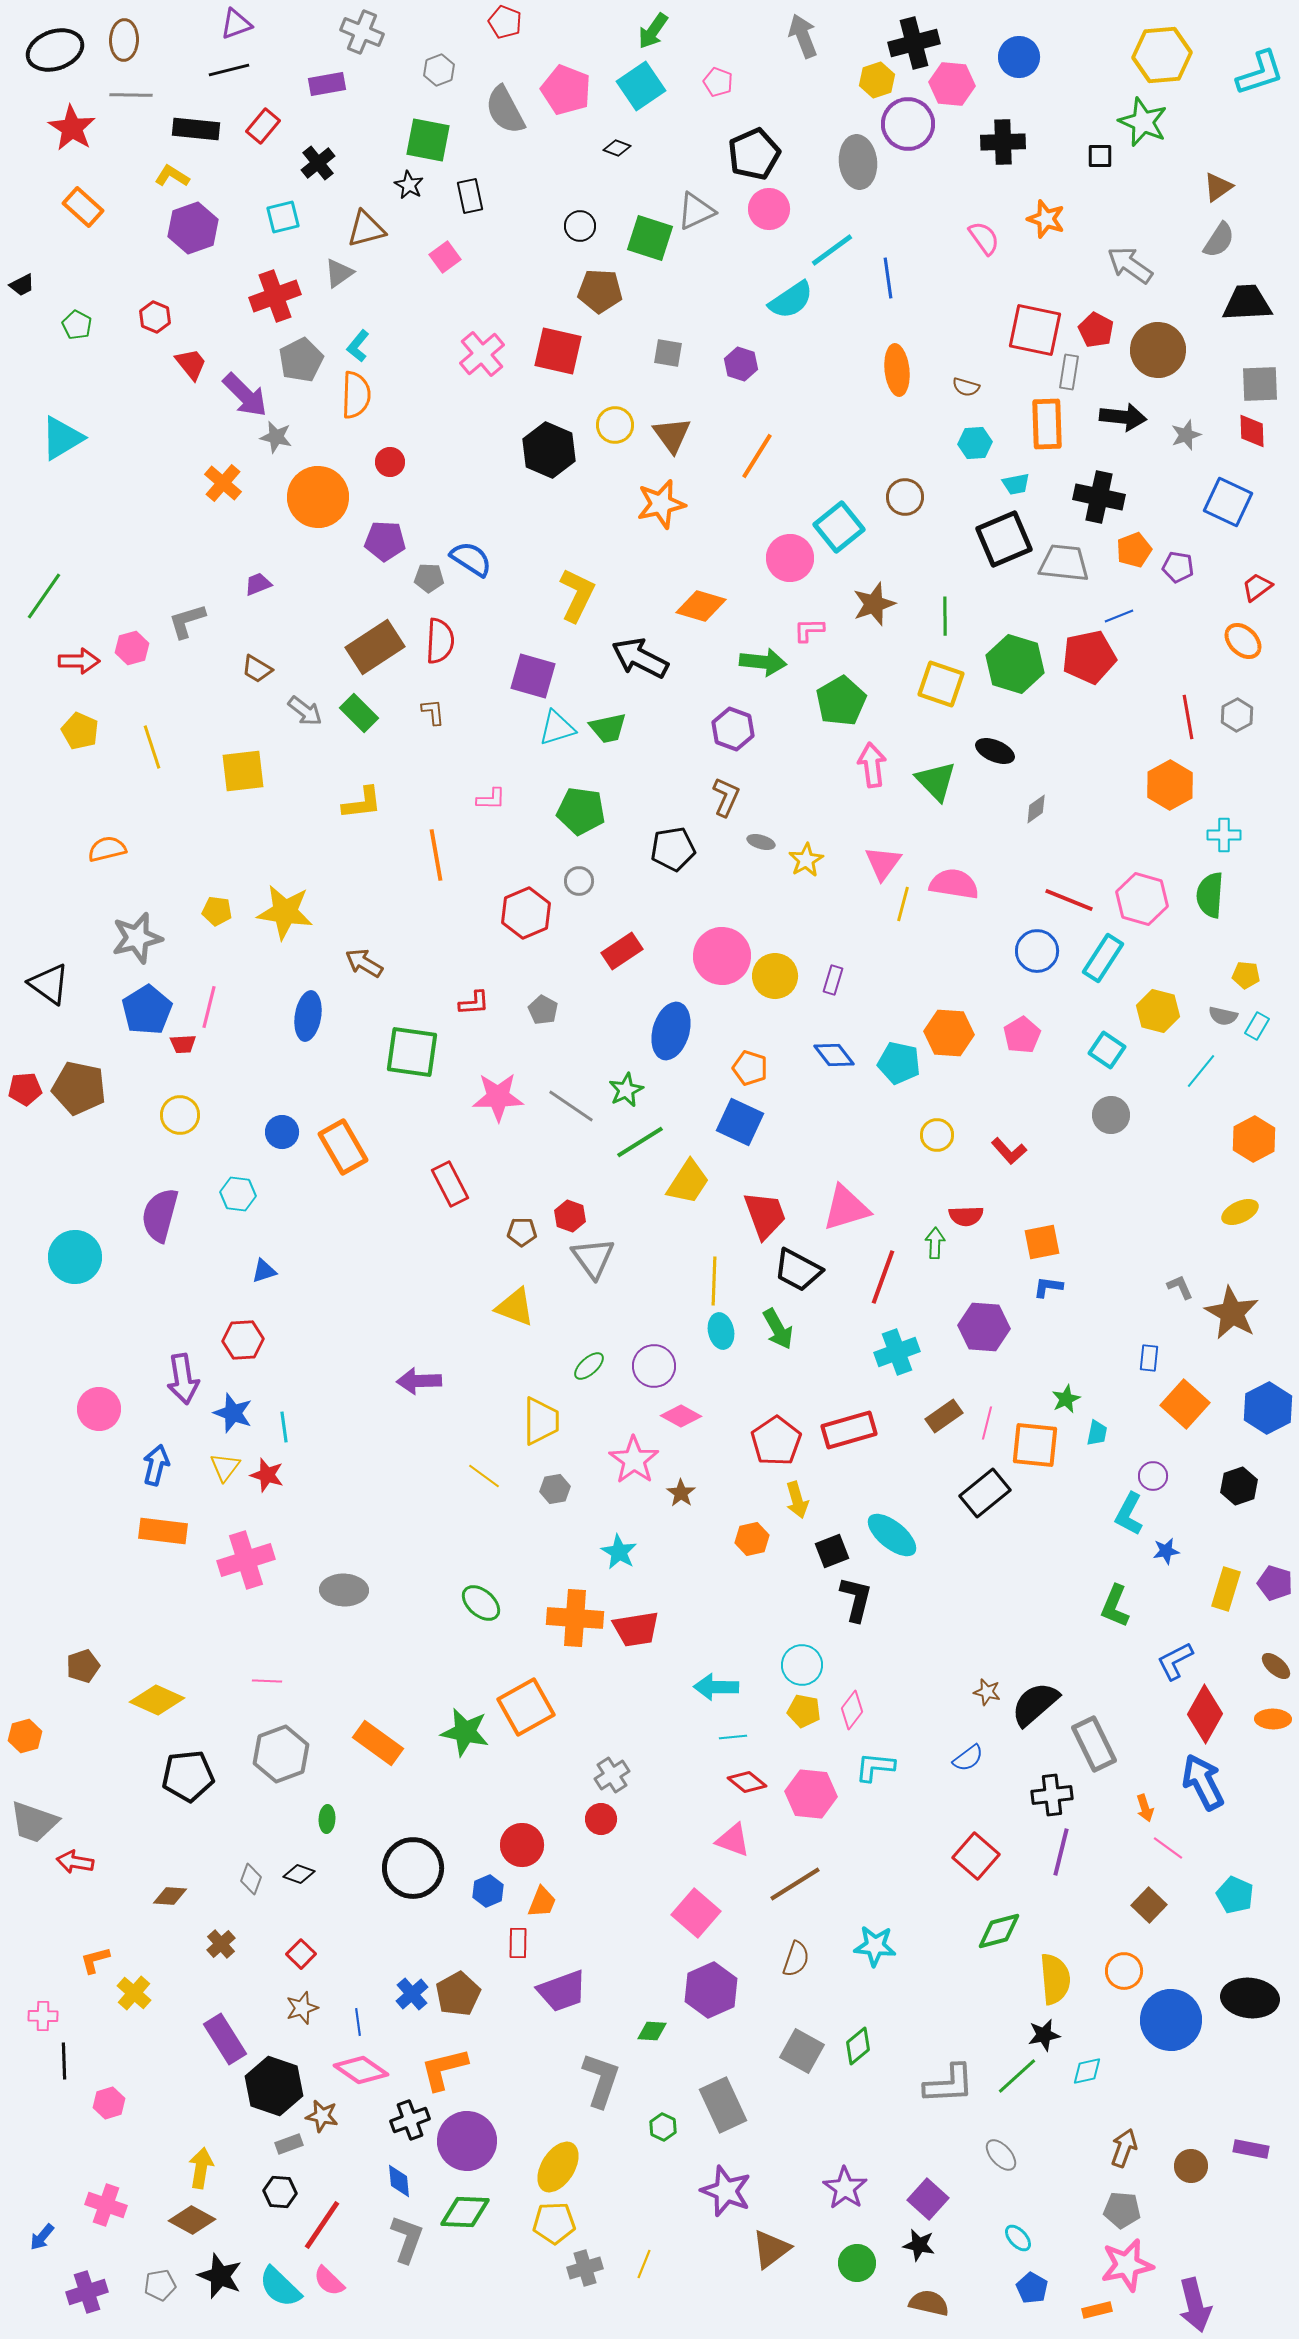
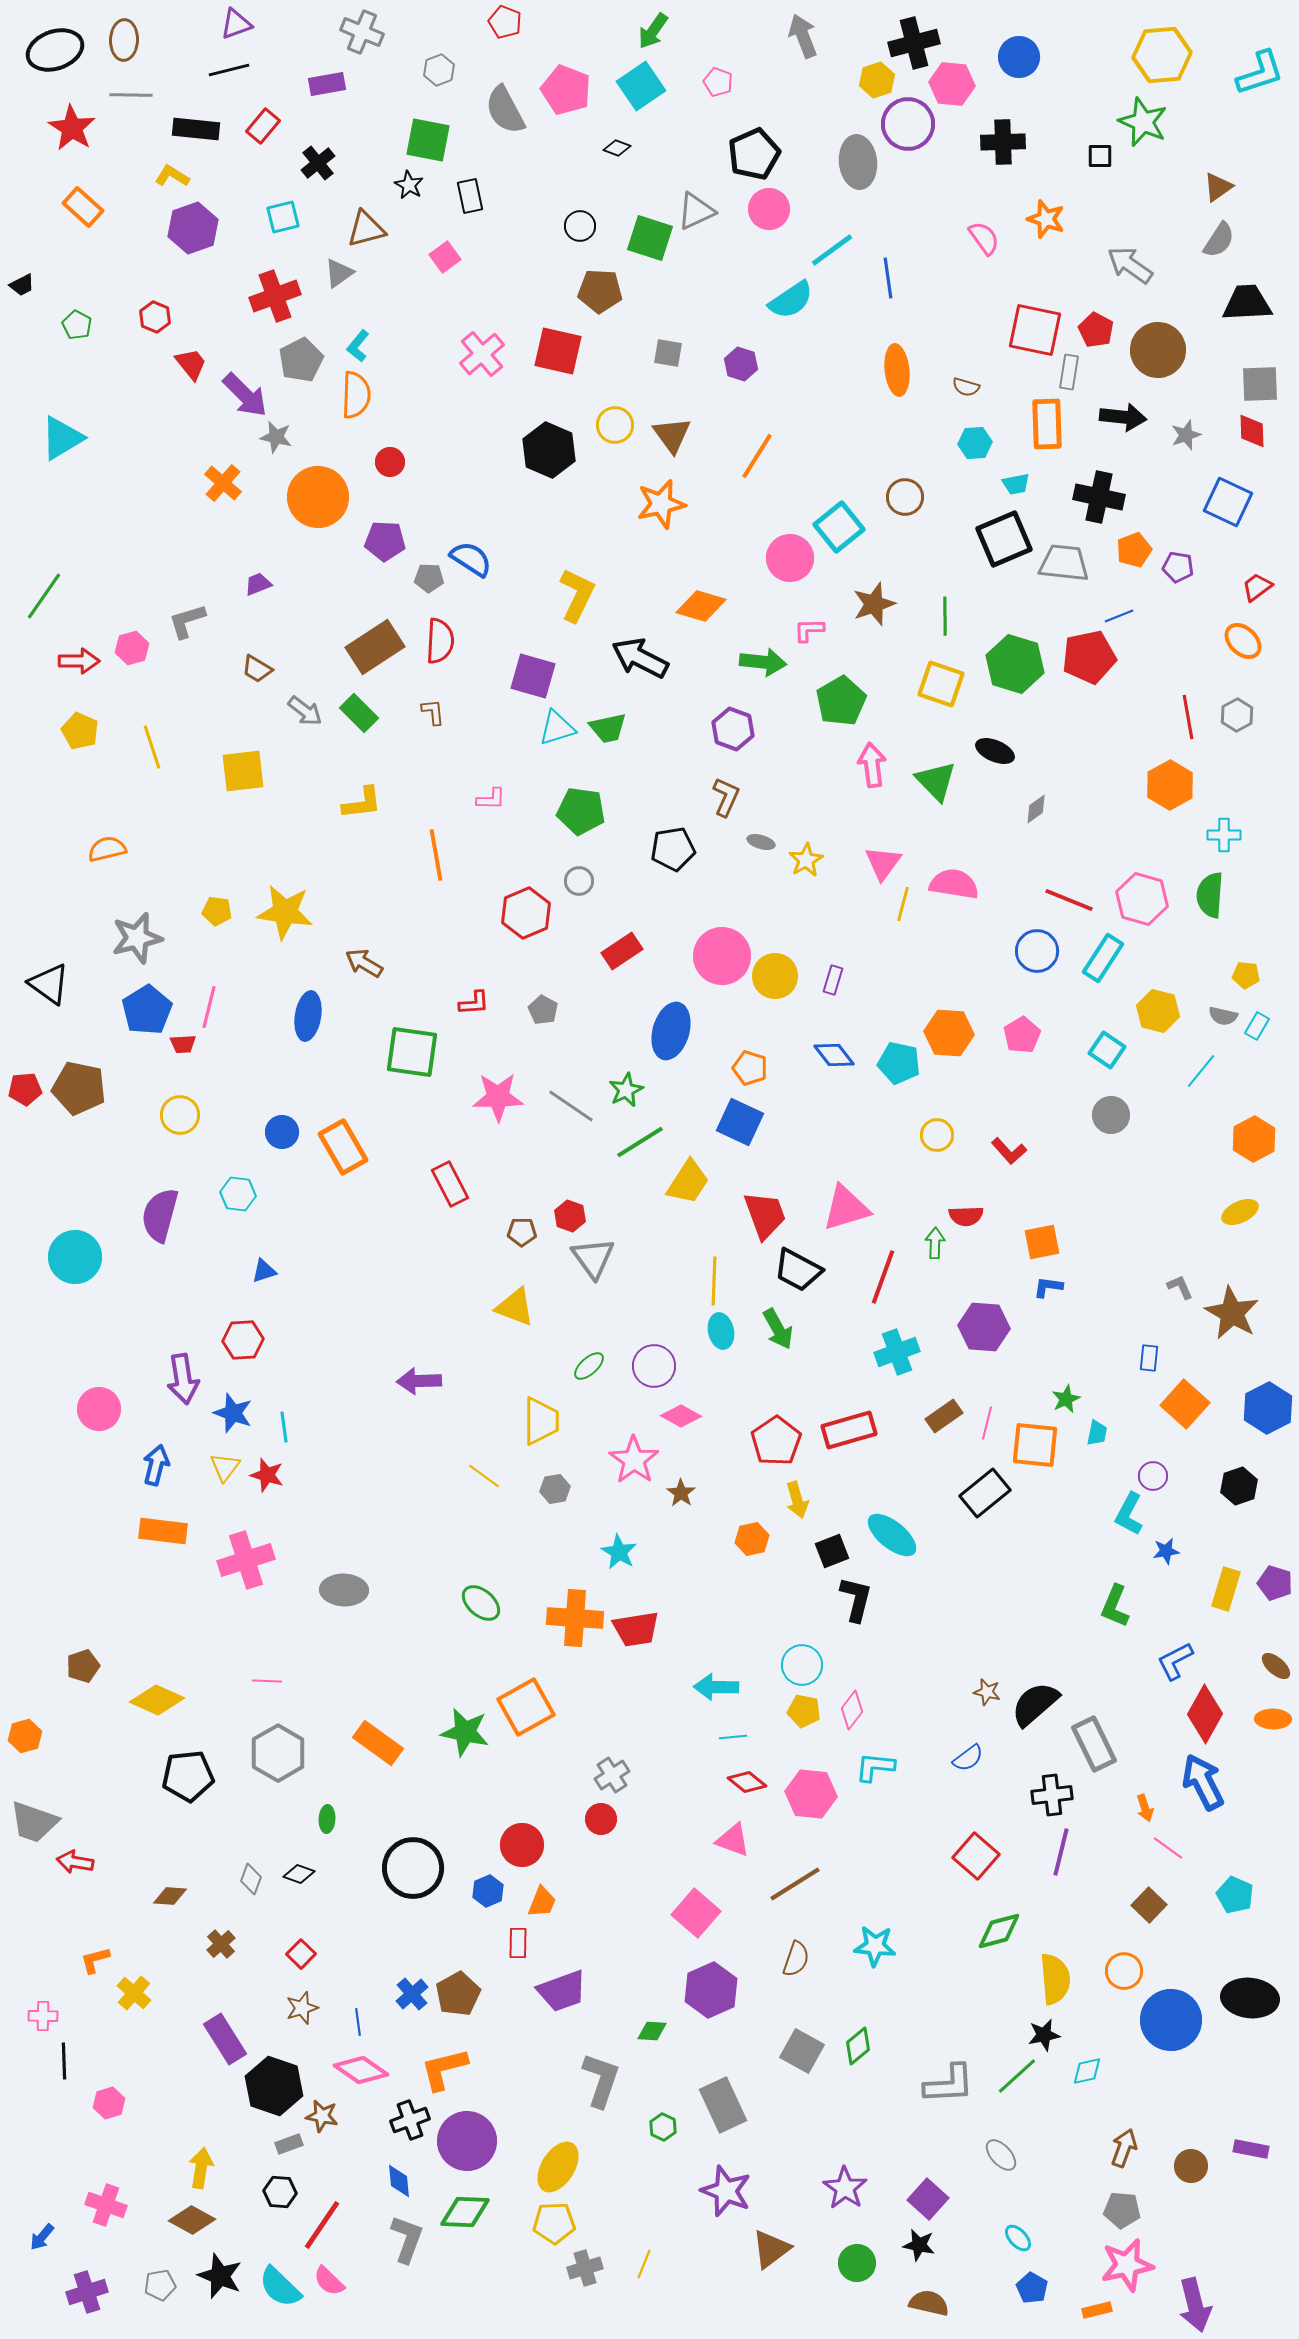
gray hexagon at (281, 1754): moved 3 px left, 1 px up; rotated 10 degrees counterclockwise
